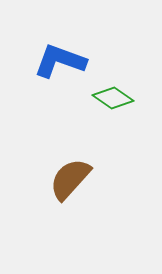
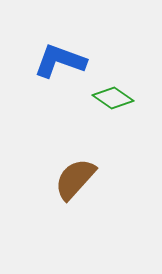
brown semicircle: moved 5 px right
